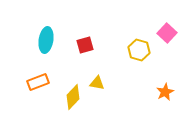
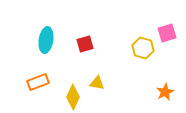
pink square: rotated 30 degrees clockwise
red square: moved 1 px up
yellow hexagon: moved 4 px right, 2 px up
yellow diamond: rotated 20 degrees counterclockwise
